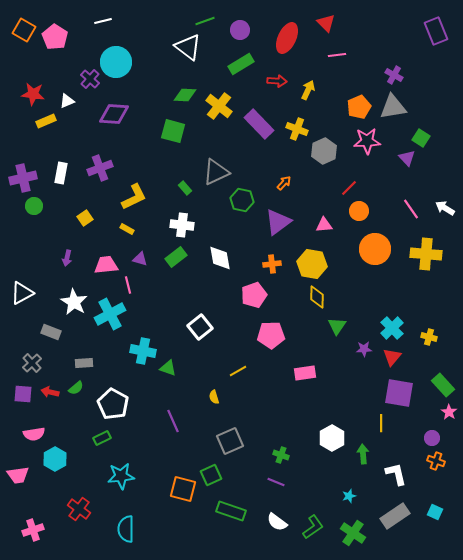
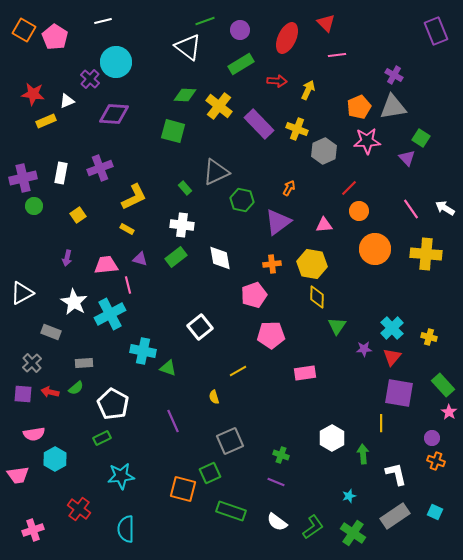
orange arrow at (284, 183): moved 5 px right, 5 px down; rotated 14 degrees counterclockwise
yellow square at (85, 218): moved 7 px left, 3 px up
green square at (211, 475): moved 1 px left, 2 px up
